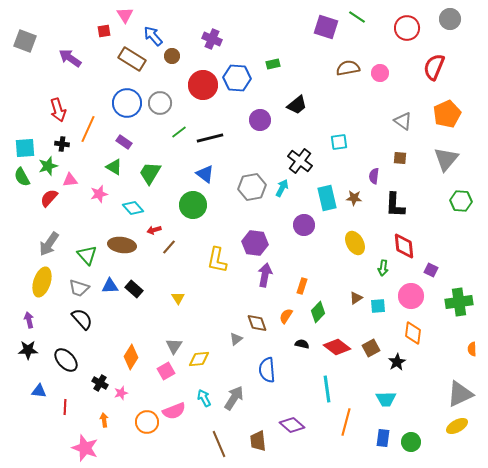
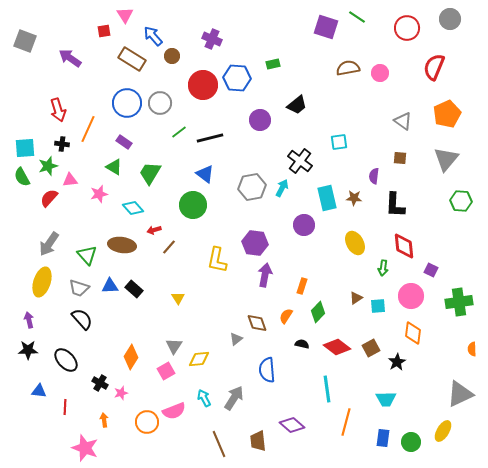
yellow ellipse at (457, 426): moved 14 px left, 5 px down; rotated 30 degrees counterclockwise
